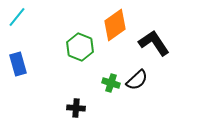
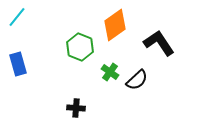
black L-shape: moved 5 px right
green cross: moved 1 px left, 11 px up; rotated 18 degrees clockwise
